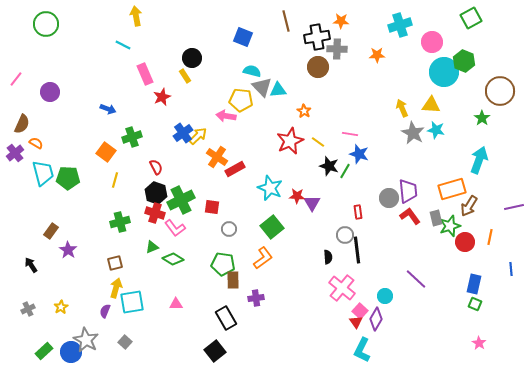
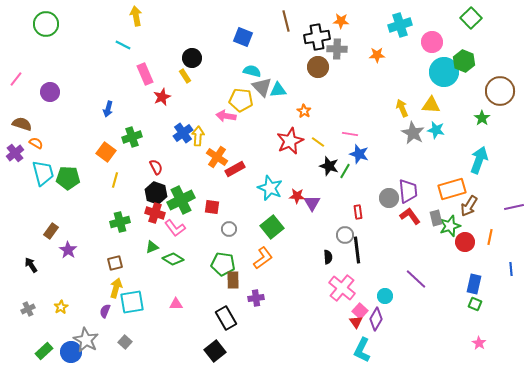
green square at (471, 18): rotated 15 degrees counterclockwise
blue arrow at (108, 109): rotated 84 degrees clockwise
brown semicircle at (22, 124): rotated 96 degrees counterclockwise
yellow arrow at (198, 136): rotated 42 degrees counterclockwise
